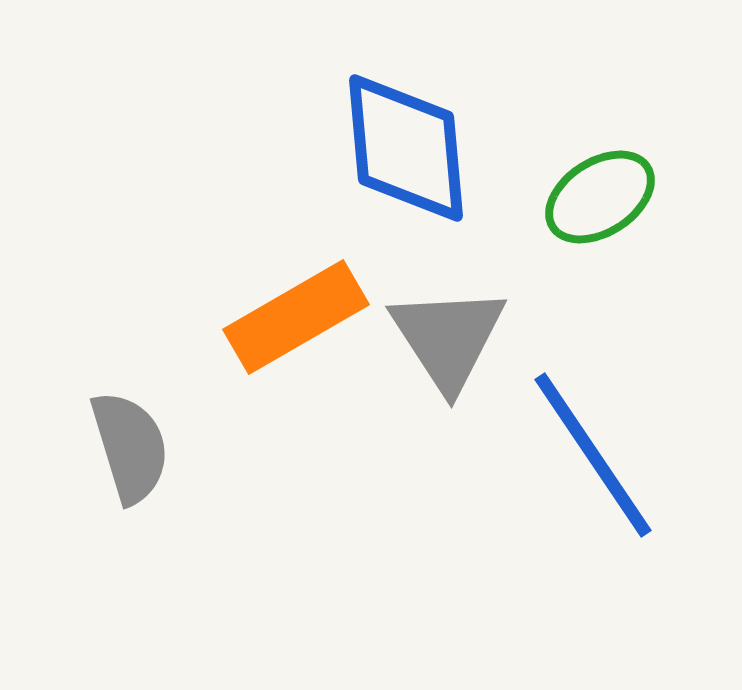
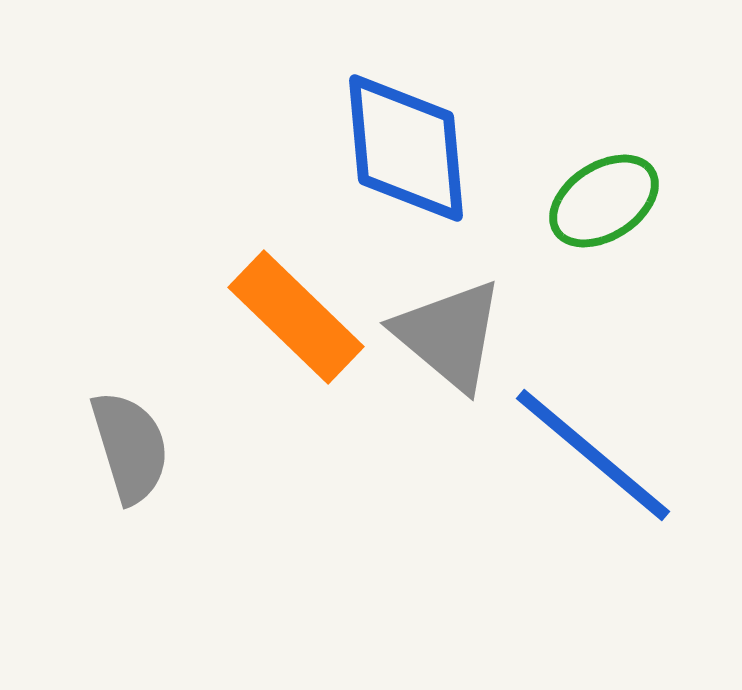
green ellipse: moved 4 px right, 4 px down
orange rectangle: rotated 74 degrees clockwise
gray triangle: moved 1 px right, 3 px up; rotated 17 degrees counterclockwise
blue line: rotated 16 degrees counterclockwise
